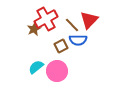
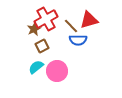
red triangle: rotated 30 degrees clockwise
brown line: moved 1 px left, 1 px down
brown square: moved 19 px left
